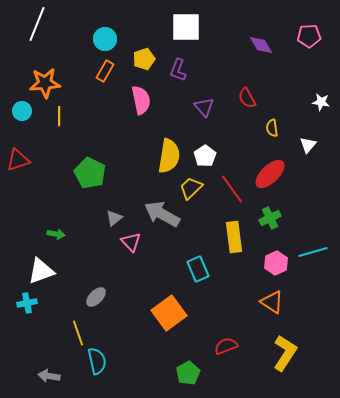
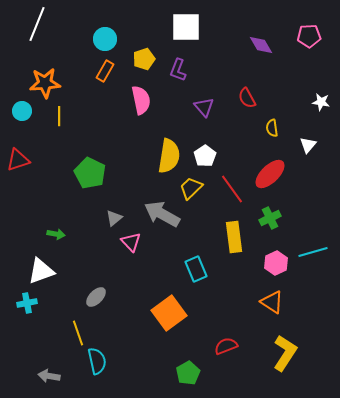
cyan rectangle at (198, 269): moved 2 px left
